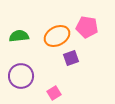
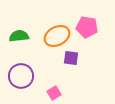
purple square: rotated 28 degrees clockwise
